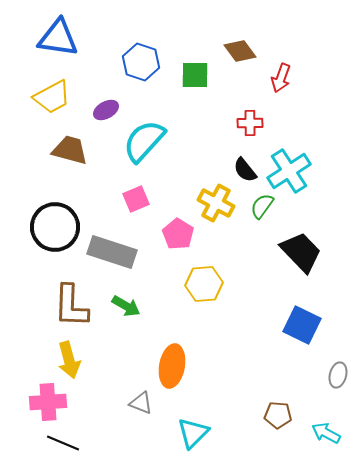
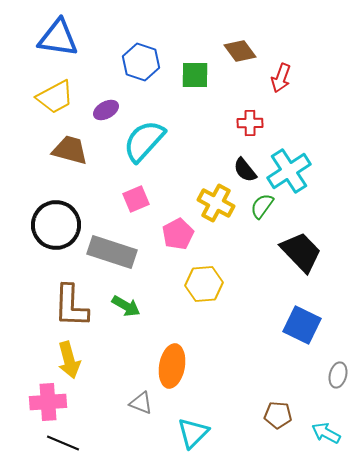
yellow trapezoid: moved 3 px right
black circle: moved 1 px right, 2 px up
pink pentagon: rotated 12 degrees clockwise
